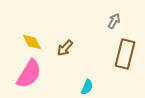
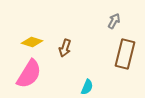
yellow diamond: rotated 45 degrees counterclockwise
brown arrow: rotated 24 degrees counterclockwise
